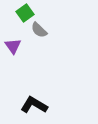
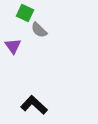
green square: rotated 30 degrees counterclockwise
black L-shape: rotated 12 degrees clockwise
